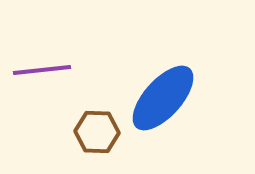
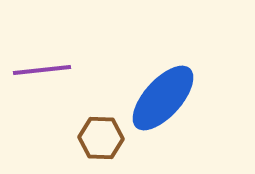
brown hexagon: moved 4 px right, 6 px down
